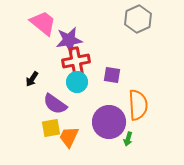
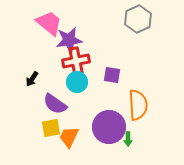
pink trapezoid: moved 6 px right
purple circle: moved 5 px down
green arrow: rotated 16 degrees counterclockwise
